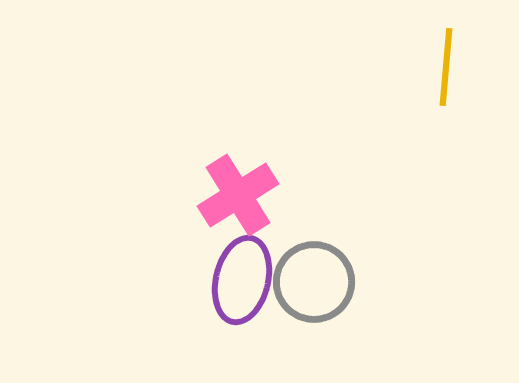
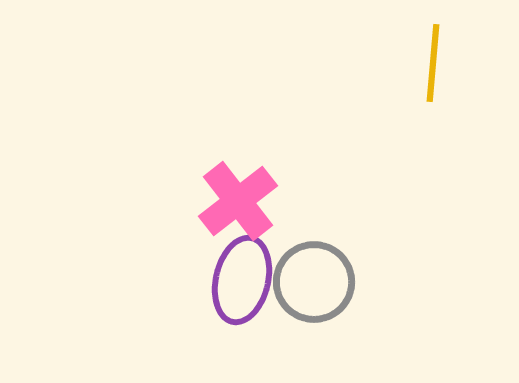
yellow line: moved 13 px left, 4 px up
pink cross: moved 6 px down; rotated 6 degrees counterclockwise
